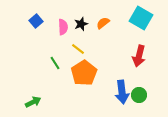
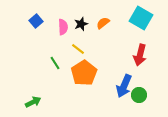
red arrow: moved 1 px right, 1 px up
blue arrow: moved 2 px right, 6 px up; rotated 30 degrees clockwise
